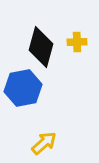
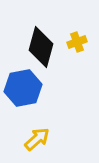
yellow cross: rotated 18 degrees counterclockwise
yellow arrow: moved 7 px left, 4 px up
